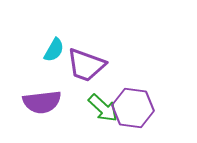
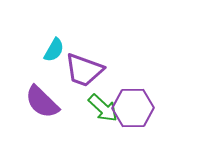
purple trapezoid: moved 2 px left, 5 px down
purple semicircle: rotated 51 degrees clockwise
purple hexagon: rotated 9 degrees counterclockwise
